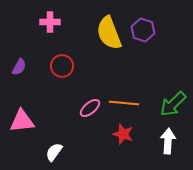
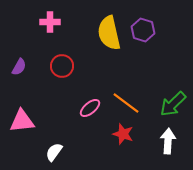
yellow semicircle: rotated 8 degrees clockwise
orange line: moved 2 px right; rotated 32 degrees clockwise
